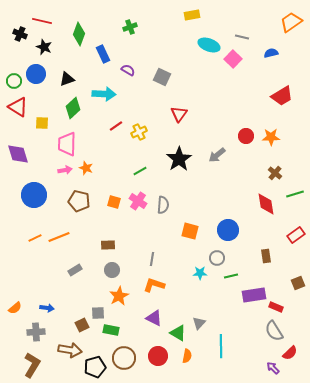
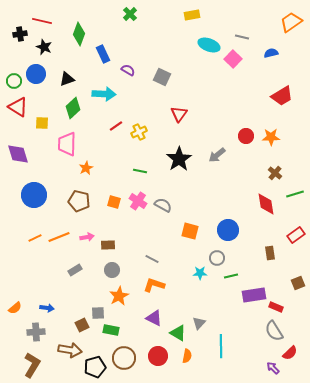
green cross at (130, 27): moved 13 px up; rotated 24 degrees counterclockwise
black cross at (20, 34): rotated 32 degrees counterclockwise
orange star at (86, 168): rotated 24 degrees clockwise
pink arrow at (65, 170): moved 22 px right, 67 px down
green line at (140, 171): rotated 40 degrees clockwise
gray semicircle at (163, 205): rotated 66 degrees counterclockwise
brown rectangle at (266, 256): moved 4 px right, 3 px up
gray line at (152, 259): rotated 72 degrees counterclockwise
